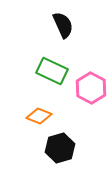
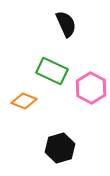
black semicircle: moved 3 px right, 1 px up
orange diamond: moved 15 px left, 15 px up
